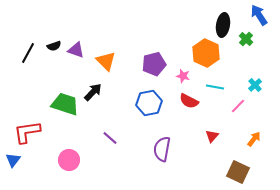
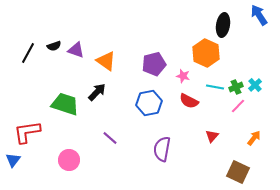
green cross: moved 10 px left, 48 px down; rotated 24 degrees clockwise
orange triangle: rotated 10 degrees counterclockwise
black arrow: moved 4 px right
orange arrow: moved 1 px up
